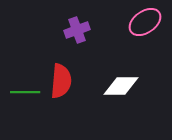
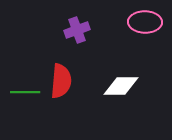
pink ellipse: rotated 36 degrees clockwise
